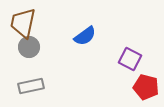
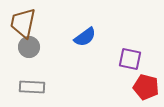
blue semicircle: moved 1 px down
purple square: rotated 15 degrees counterclockwise
gray rectangle: moved 1 px right, 1 px down; rotated 15 degrees clockwise
